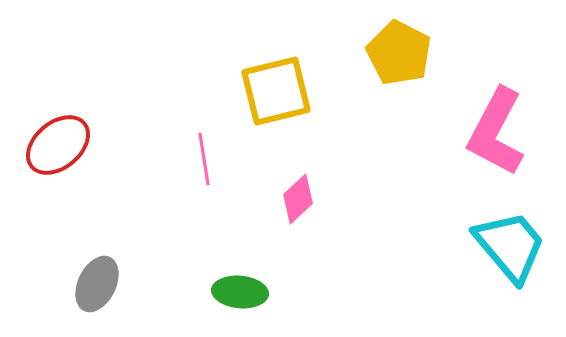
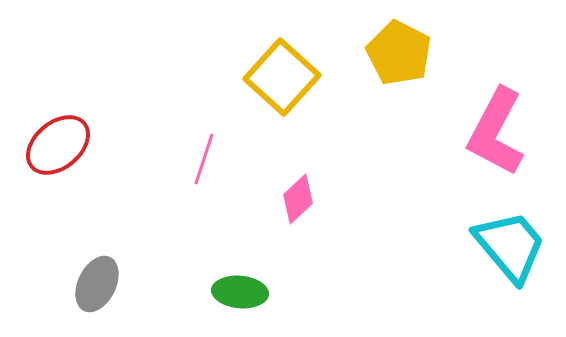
yellow square: moved 6 px right, 14 px up; rotated 34 degrees counterclockwise
pink line: rotated 27 degrees clockwise
